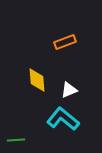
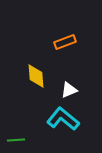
yellow diamond: moved 1 px left, 4 px up
